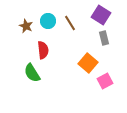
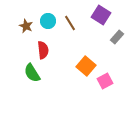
gray rectangle: moved 13 px right, 1 px up; rotated 56 degrees clockwise
orange square: moved 2 px left, 3 px down
